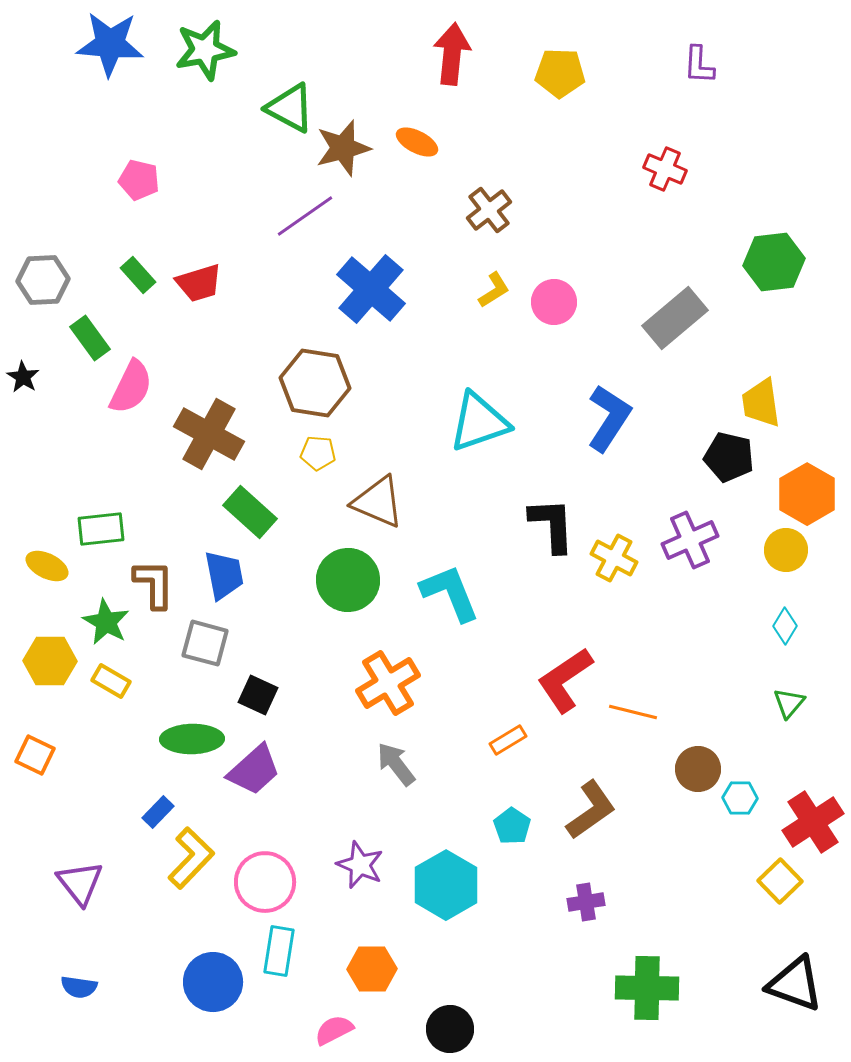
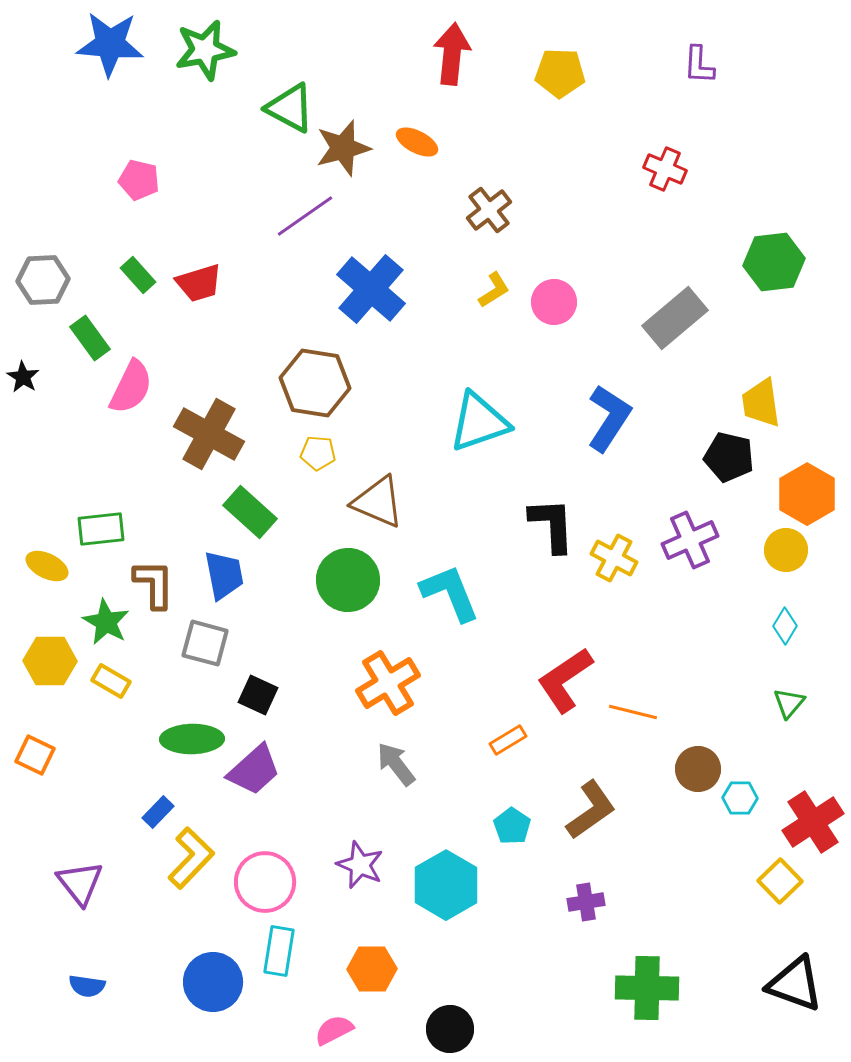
blue semicircle at (79, 987): moved 8 px right, 1 px up
